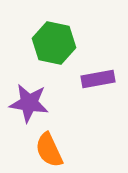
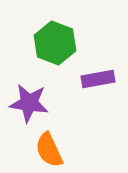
green hexagon: moved 1 px right; rotated 9 degrees clockwise
